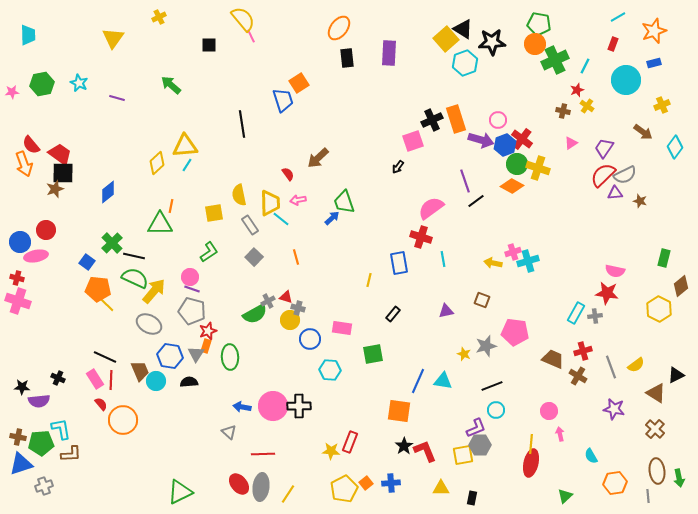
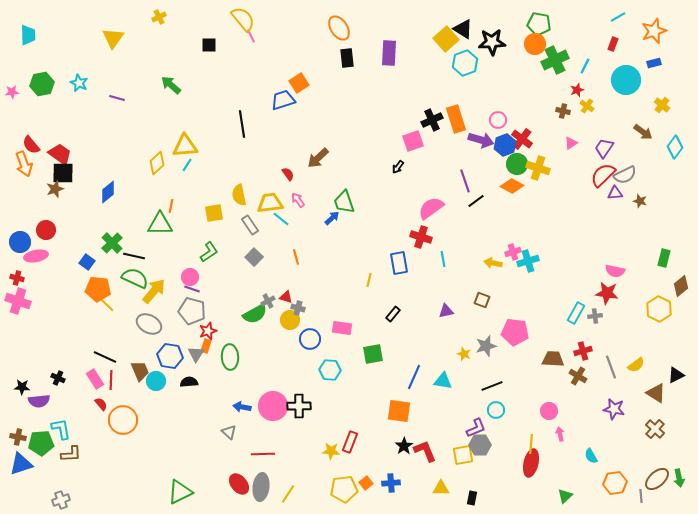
orange ellipse at (339, 28): rotated 70 degrees counterclockwise
blue trapezoid at (283, 100): rotated 90 degrees counterclockwise
yellow cross at (662, 105): rotated 28 degrees counterclockwise
pink arrow at (298, 200): rotated 63 degrees clockwise
yellow trapezoid at (270, 203): rotated 96 degrees counterclockwise
brown trapezoid at (553, 359): rotated 20 degrees counterclockwise
blue line at (418, 381): moved 4 px left, 4 px up
brown ellipse at (657, 471): moved 8 px down; rotated 55 degrees clockwise
gray cross at (44, 486): moved 17 px right, 14 px down
yellow pentagon at (344, 489): rotated 20 degrees clockwise
gray line at (648, 496): moved 7 px left
